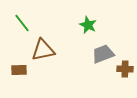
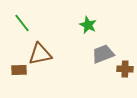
brown triangle: moved 3 px left, 4 px down
